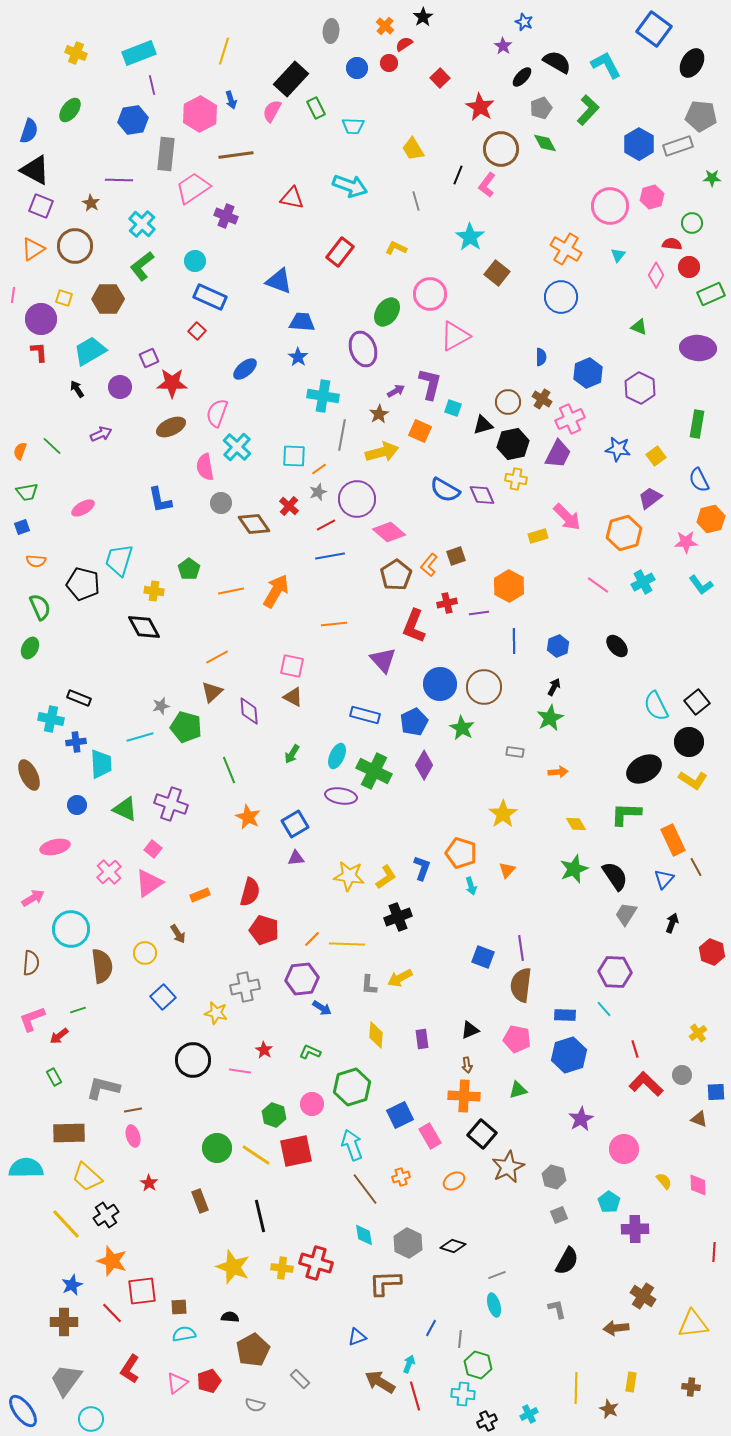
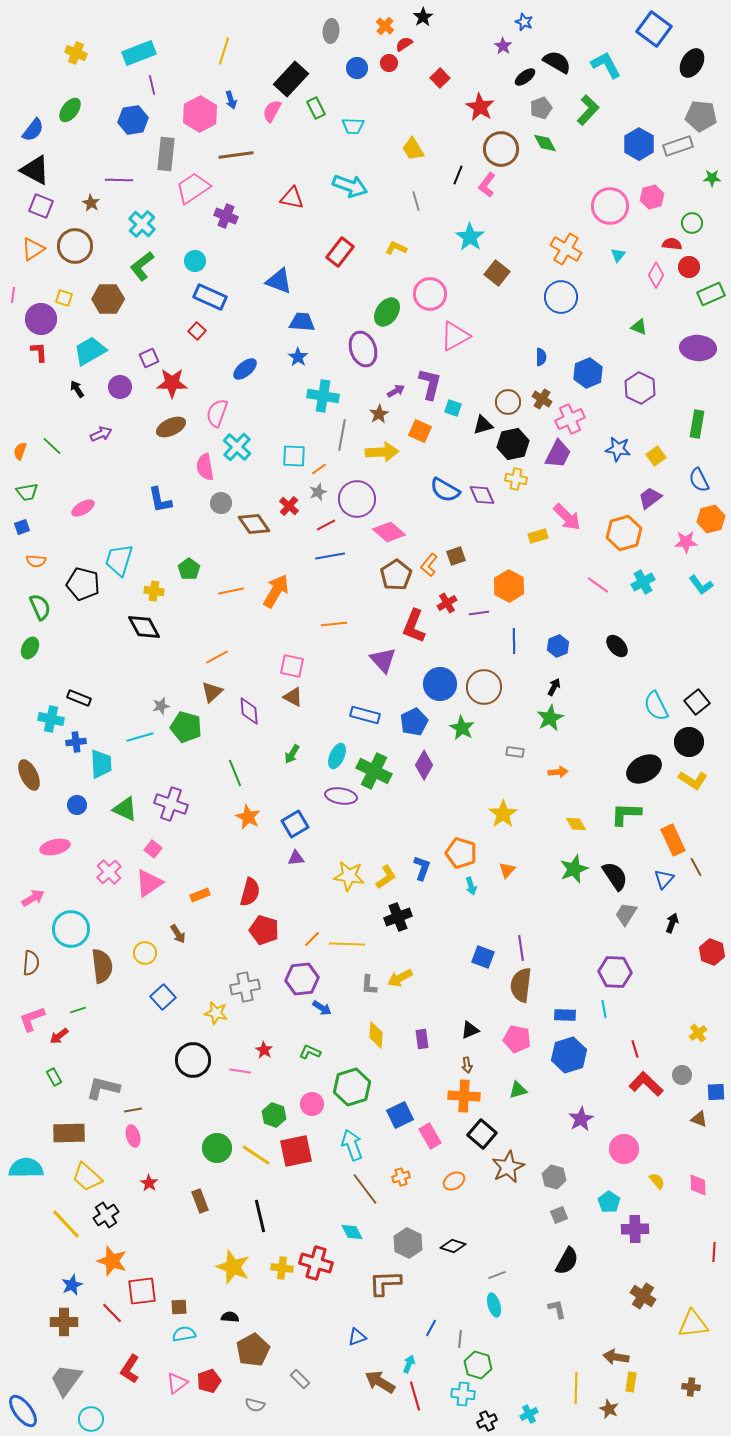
black ellipse at (522, 77): moved 3 px right; rotated 10 degrees clockwise
blue semicircle at (29, 131): moved 4 px right, 1 px up; rotated 20 degrees clockwise
yellow arrow at (382, 452): rotated 12 degrees clockwise
red cross at (447, 603): rotated 18 degrees counterclockwise
green line at (229, 770): moved 6 px right, 3 px down
cyan line at (604, 1009): rotated 30 degrees clockwise
yellow semicircle at (664, 1181): moved 7 px left
cyan diamond at (364, 1235): moved 12 px left, 3 px up; rotated 20 degrees counterclockwise
brown arrow at (616, 1328): moved 29 px down; rotated 15 degrees clockwise
